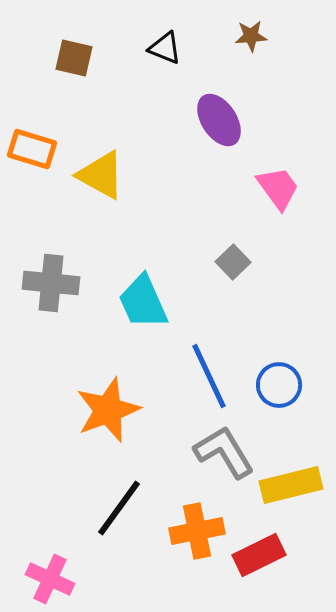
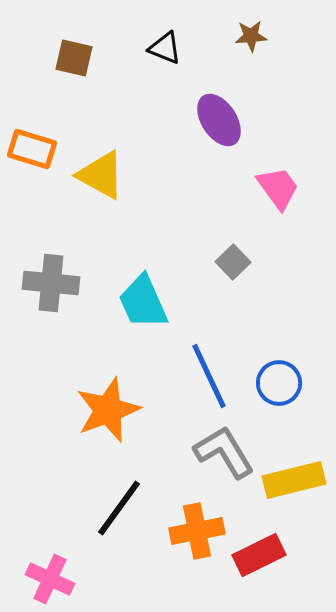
blue circle: moved 2 px up
yellow rectangle: moved 3 px right, 5 px up
